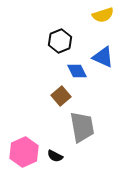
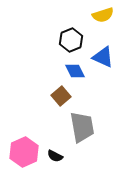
black hexagon: moved 11 px right, 1 px up
blue diamond: moved 2 px left
